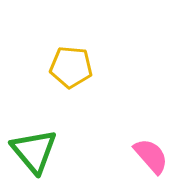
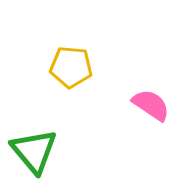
pink semicircle: moved 51 px up; rotated 15 degrees counterclockwise
